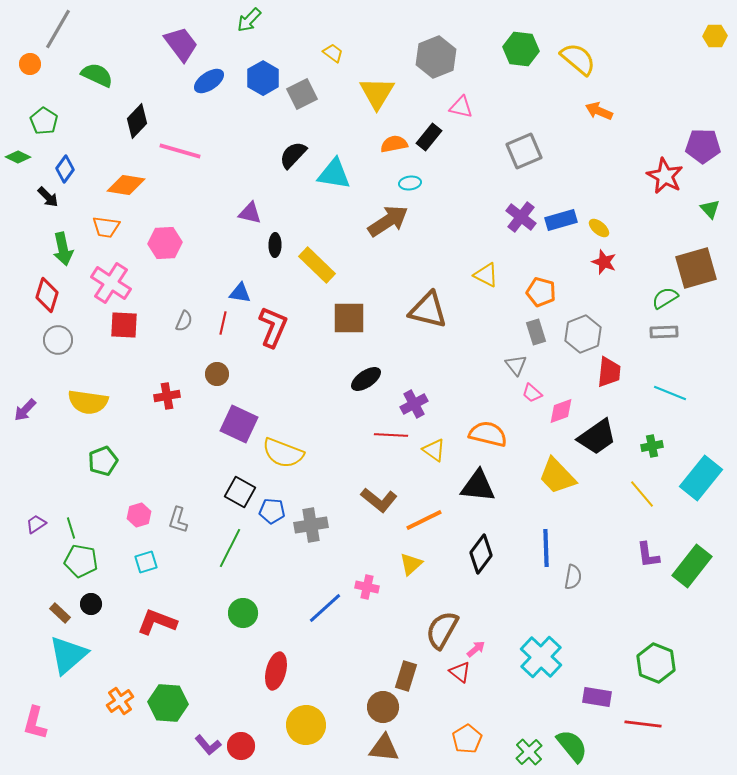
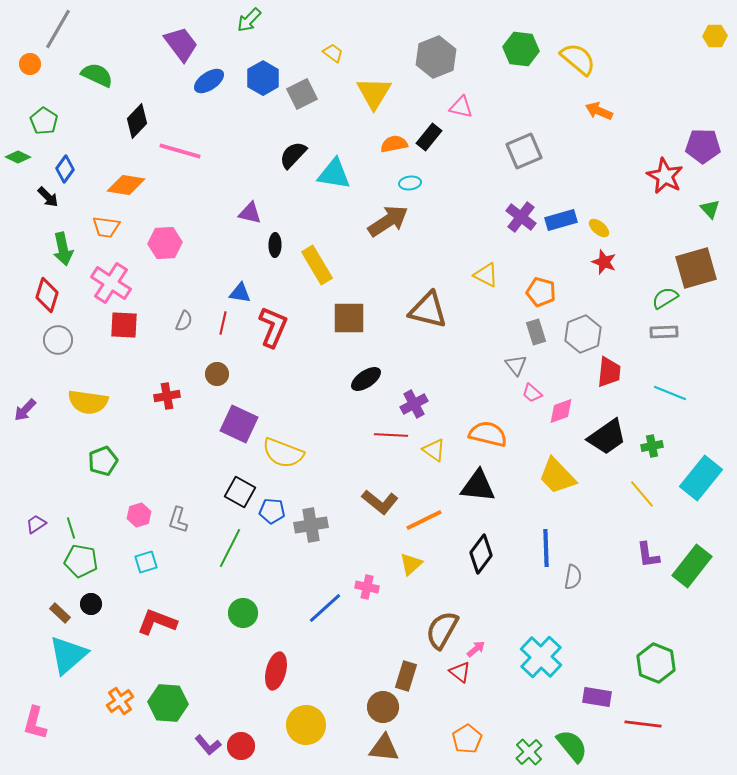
yellow triangle at (377, 93): moved 3 px left
yellow rectangle at (317, 265): rotated 15 degrees clockwise
black trapezoid at (597, 437): moved 10 px right
brown L-shape at (379, 500): moved 1 px right, 2 px down
